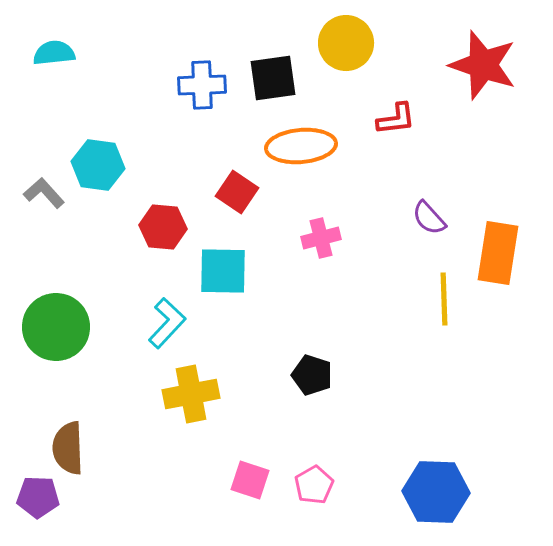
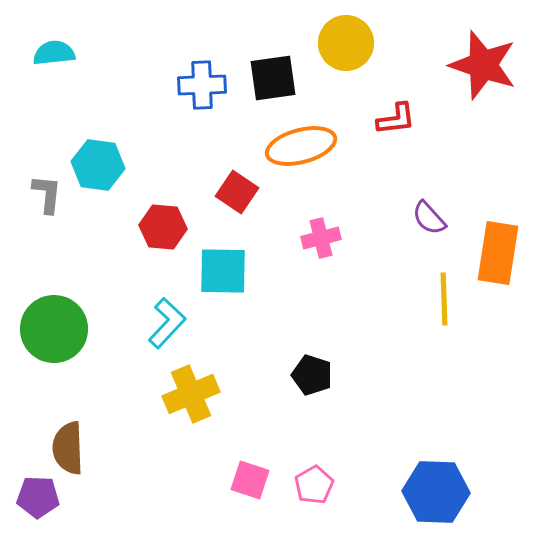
orange ellipse: rotated 10 degrees counterclockwise
gray L-shape: moved 3 px right, 1 px down; rotated 48 degrees clockwise
green circle: moved 2 px left, 2 px down
yellow cross: rotated 12 degrees counterclockwise
